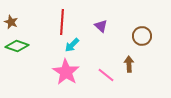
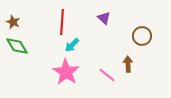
brown star: moved 2 px right
purple triangle: moved 3 px right, 8 px up
green diamond: rotated 40 degrees clockwise
brown arrow: moved 1 px left
pink line: moved 1 px right
